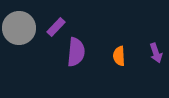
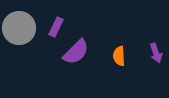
purple rectangle: rotated 18 degrees counterclockwise
purple semicircle: rotated 40 degrees clockwise
